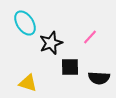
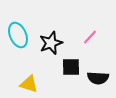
cyan ellipse: moved 7 px left, 12 px down; rotated 10 degrees clockwise
black square: moved 1 px right
black semicircle: moved 1 px left
yellow triangle: moved 1 px right, 1 px down
